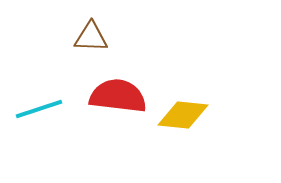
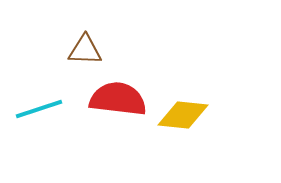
brown triangle: moved 6 px left, 13 px down
red semicircle: moved 3 px down
